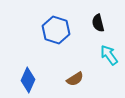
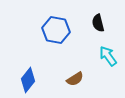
blue hexagon: rotated 8 degrees counterclockwise
cyan arrow: moved 1 px left, 1 px down
blue diamond: rotated 15 degrees clockwise
